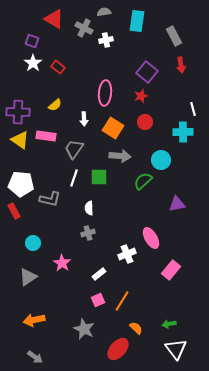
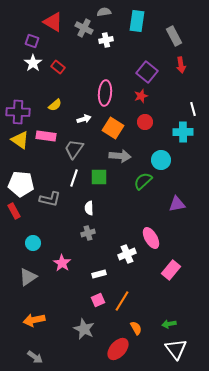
red triangle at (54, 19): moved 1 px left, 3 px down
white arrow at (84, 119): rotated 104 degrees counterclockwise
white rectangle at (99, 274): rotated 24 degrees clockwise
orange semicircle at (136, 328): rotated 16 degrees clockwise
